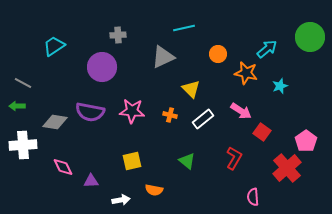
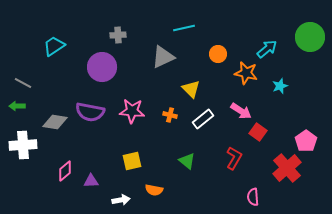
red square: moved 4 px left
pink diamond: moved 2 px right, 4 px down; rotated 75 degrees clockwise
